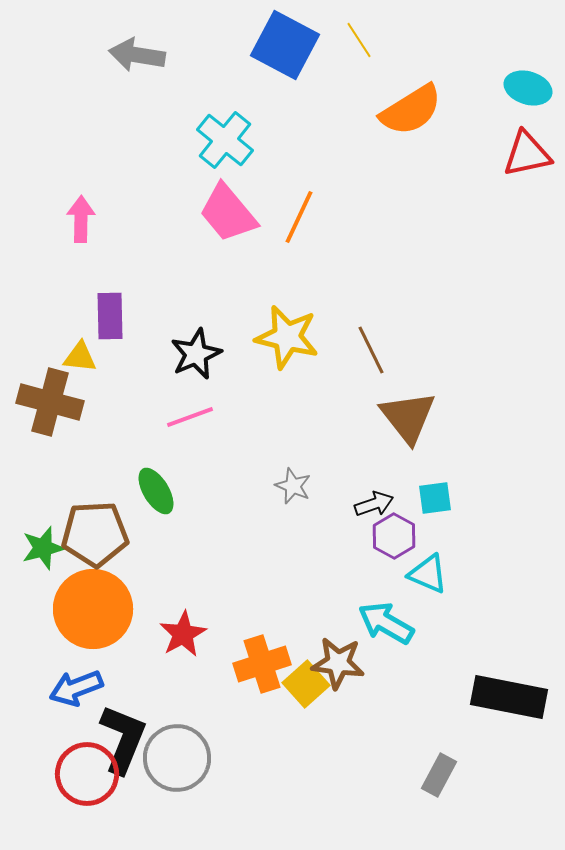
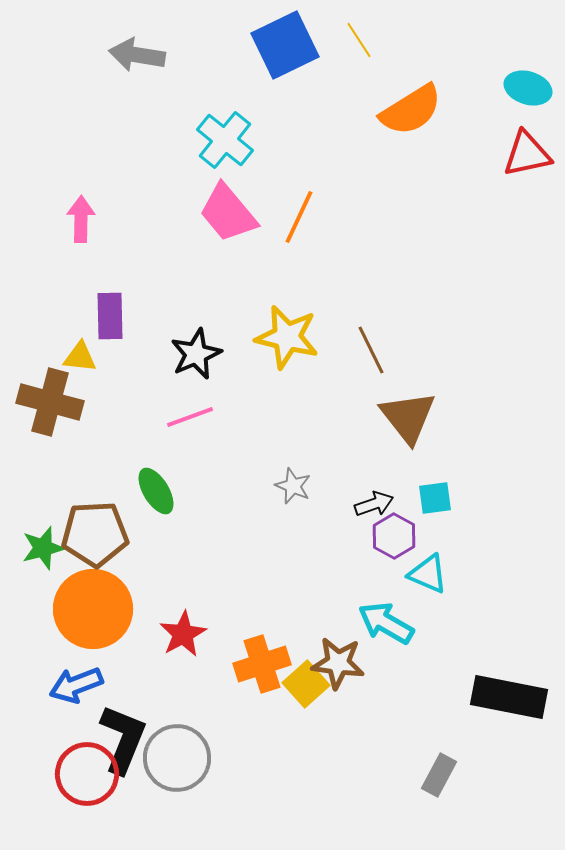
blue square: rotated 36 degrees clockwise
blue arrow: moved 3 px up
